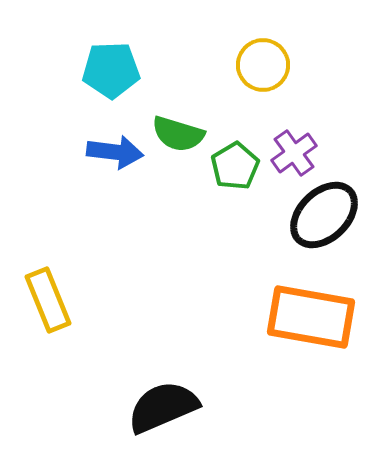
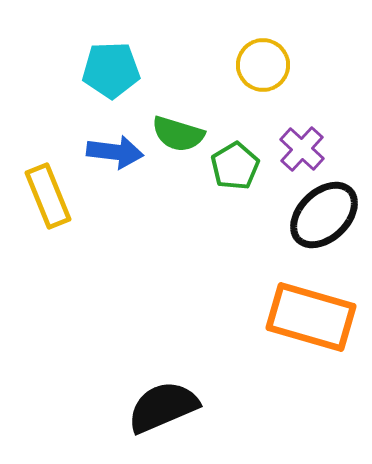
purple cross: moved 8 px right, 4 px up; rotated 12 degrees counterclockwise
yellow rectangle: moved 104 px up
orange rectangle: rotated 6 degrees clockwise
